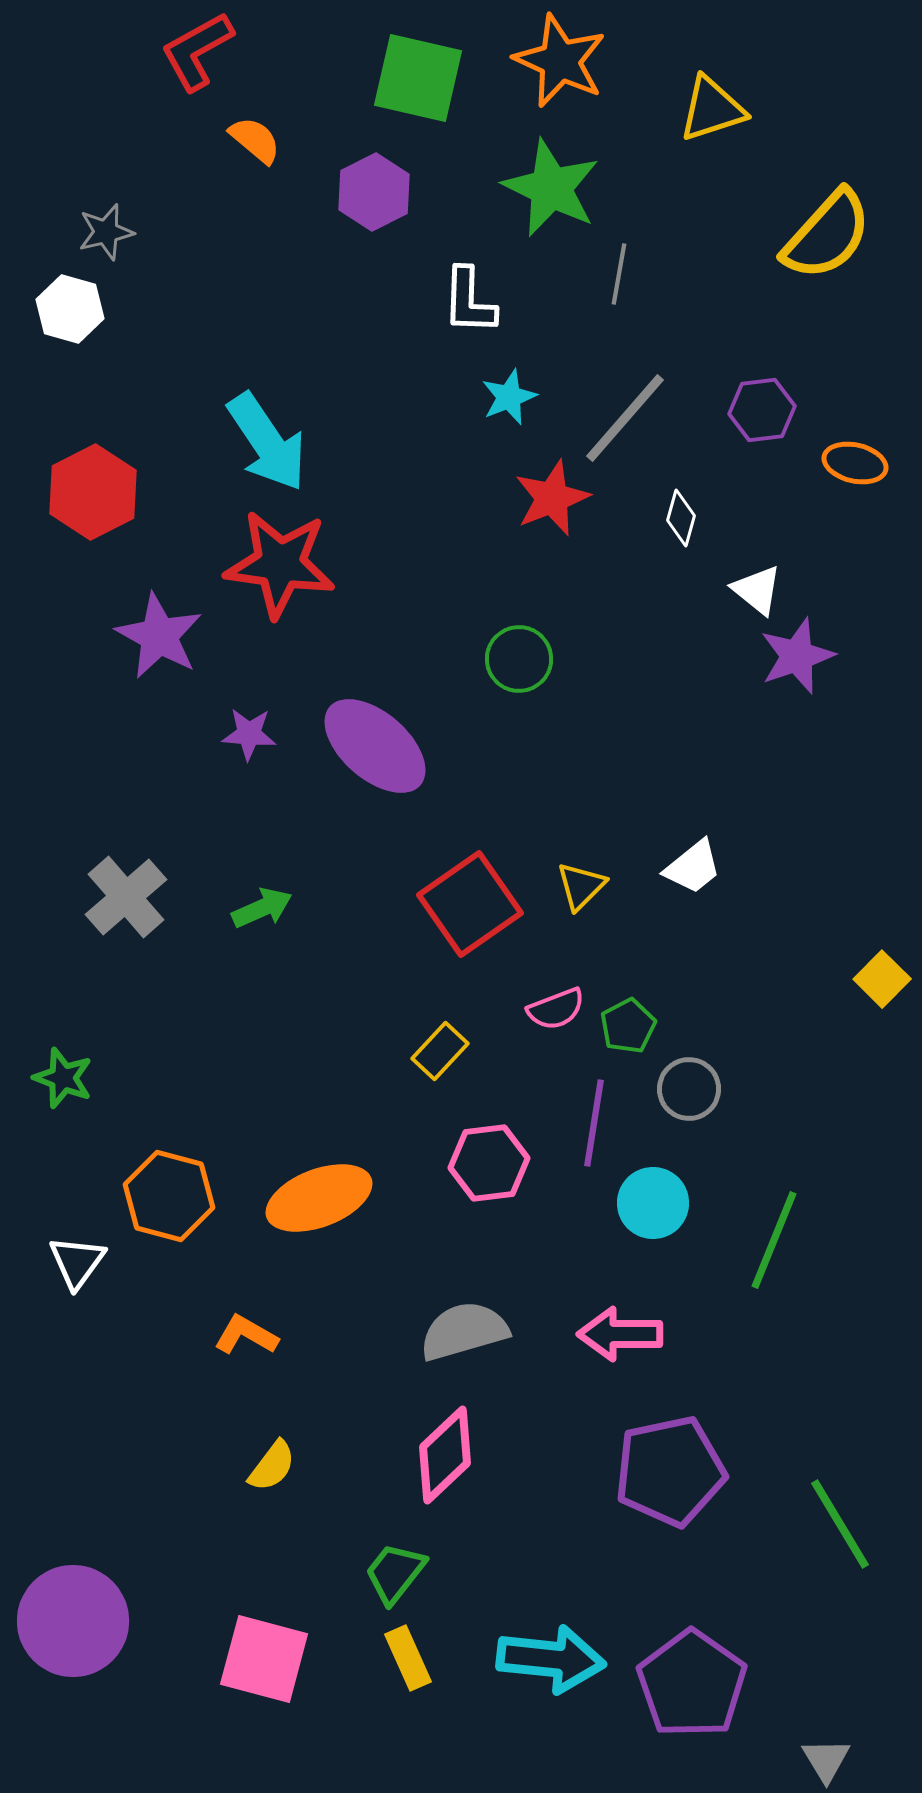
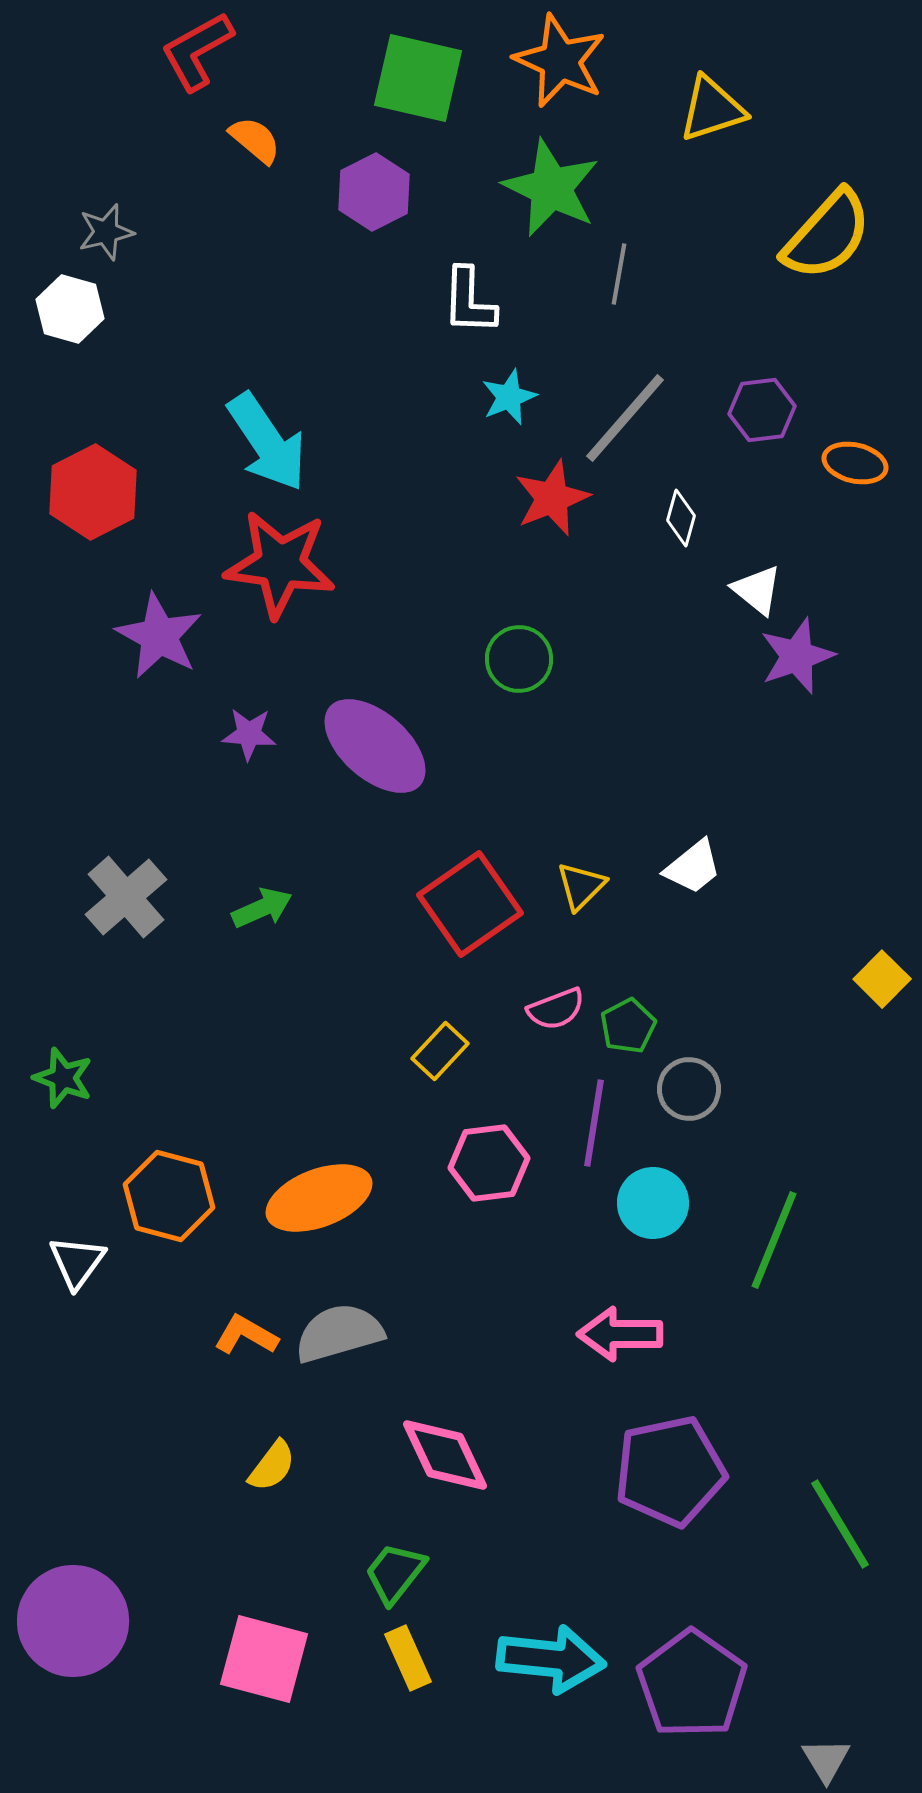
gray semicircle at (464, 1331): moved 125 px left, 2 px down
pink diamond at (445, 1455): rotated 72 degrees counterclockwise
